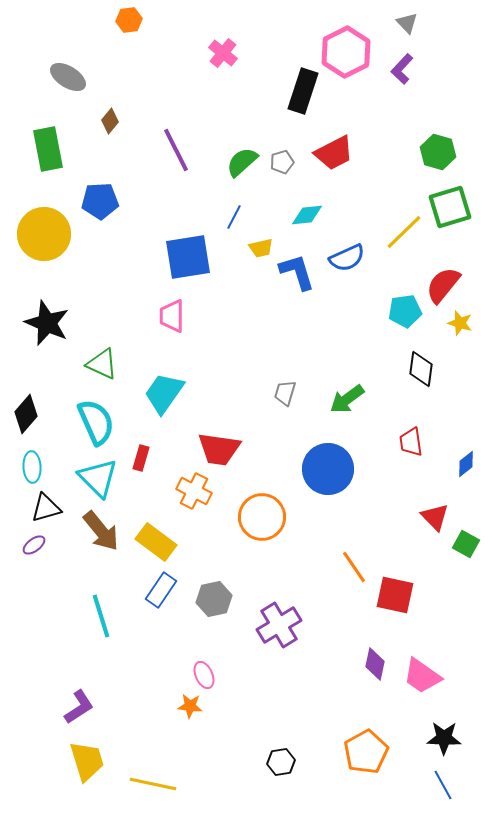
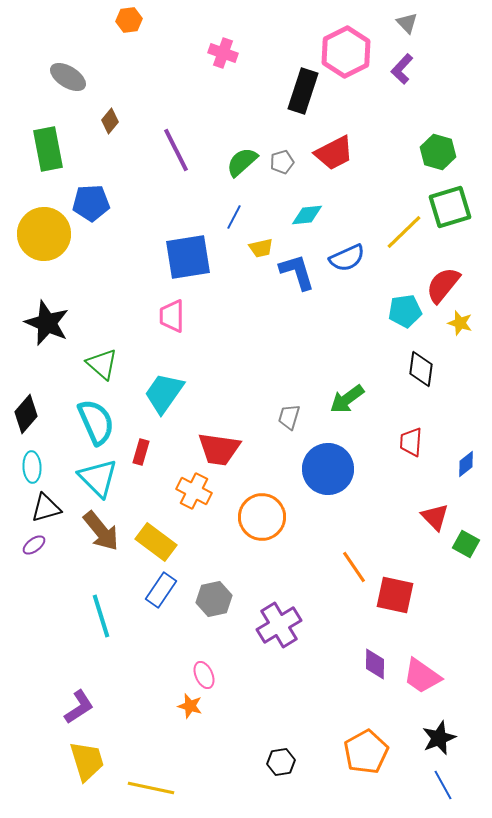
pink cross at (223, 53): rotated 20 degrees counterclockwise
blue pentagon at (100, 201): moved 9 px left, 2 px down
green triangle at (102, 364): rotated 16 degrees clockwise
gray trapezoid at (285, 393): moved 4 px right, 24 px down
red trapezoid at (411, 442): rotated 12 degrees clockwise
red rectangle at (141, 458): moved 6 px up
purple diamond at (375, 664): rotated 12 degrees counterclockwise
orange star at (190, 706): rotated 10 degrees clockwise
black star at (444, 738): moved 5 px left; rotated 24 degrees counterclockwise
yellow line at (153, 784): moved 2 px left, 4 px down
